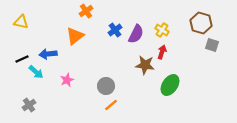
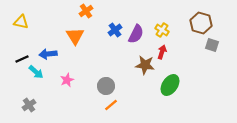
orange triangle: rotated 24 degrees counterclockwise
